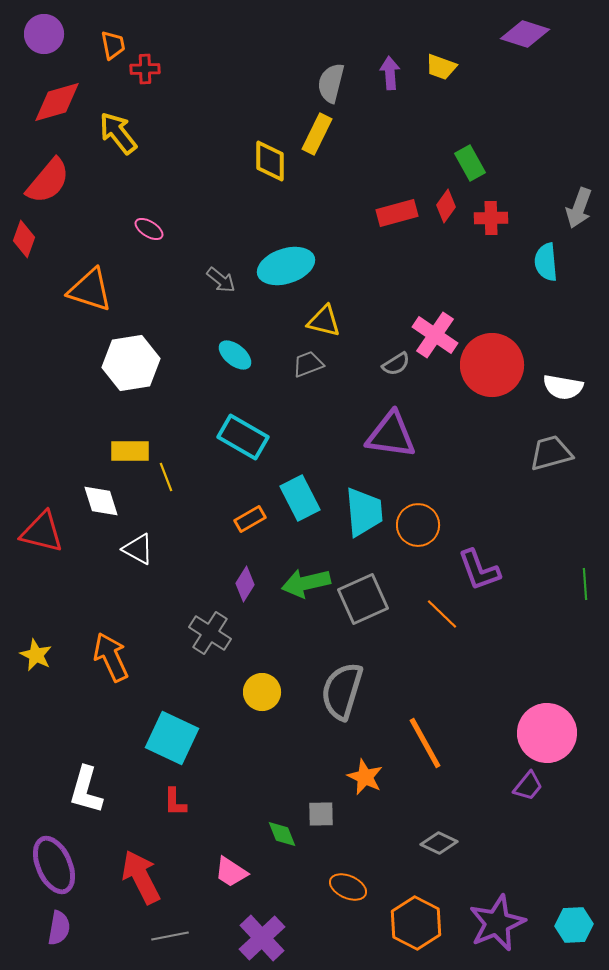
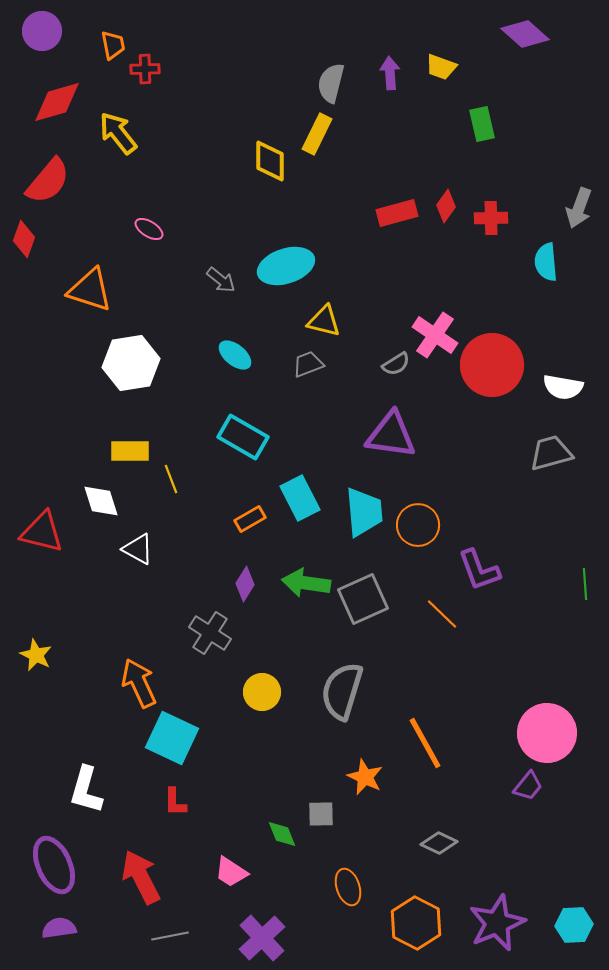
purple circle at (44, 34): moved 2 px left, 3 px up
purple diamond at (525, 34): rotated 24 degrees clockwise
green rectangle at (470, 163): moved 12 px right, 39 px up; rotated 16 degrees clockwise
yellow line at (166, 477): moved 5 px right, 2 px down
green arrow at (306, 583): rotated 21 degrees clockwise
orange arrow at (111, 657): moved 28 px right, 26 px down
orange ellipse at (348, 887): rotated 48 degrees clockwise
purple semicircle at (59, 928): rotated 108 degrees counterclockwise
